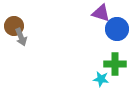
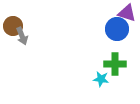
purple triangle: moved 26 px right
brown circle: moved 1 px left
gray arrow: moved 1 px right, 1 px up
